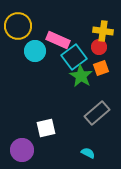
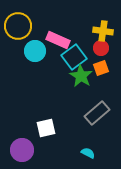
red circle: moved 2 px right, 1 px down
